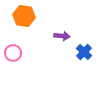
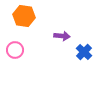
pink circle: moved 2 px right, 3 px up
